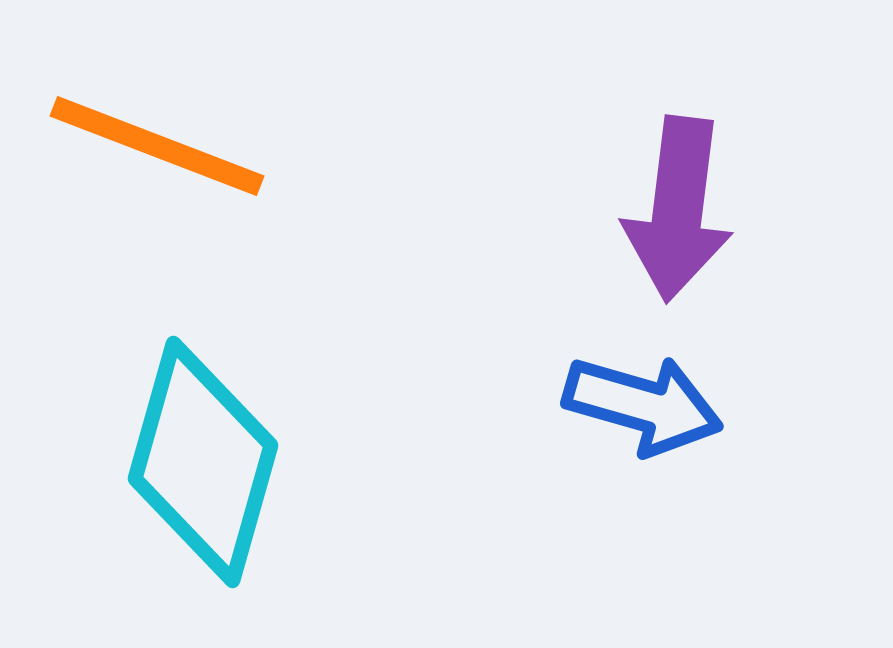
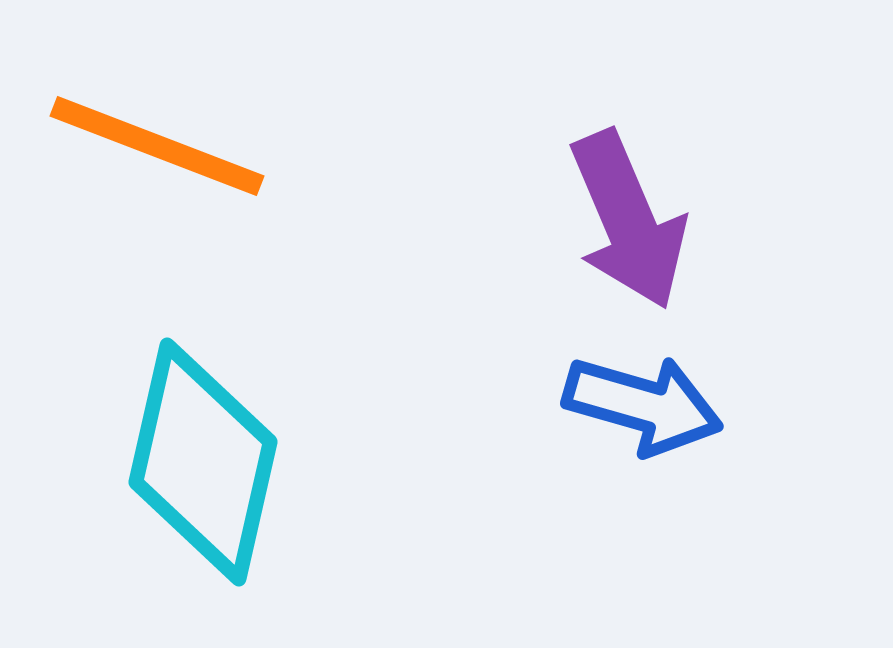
purple arrow: moved 50 px left, 11 px down; rotated 30 degrees counterclockwise
cyan diamond: rotated 3 degrees counterclockwise
